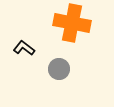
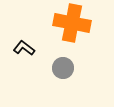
gray circle: moved 4 px right, 1 px up
